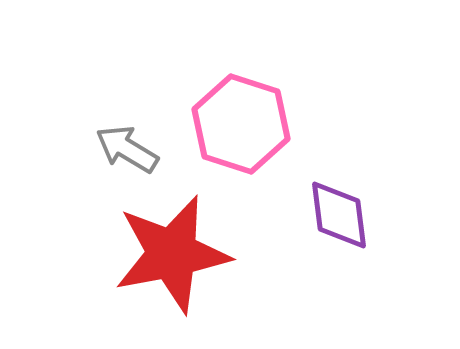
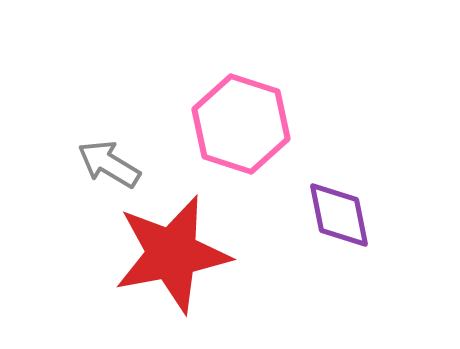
gray arrow: moved 18 px left, 15 px down
purple diamond: rotated 4 degrees counterclockwise
